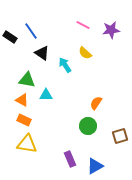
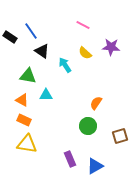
purple star: moved 17 px down; rotated 12 degrees clockwise
black triangle: moved 2 px up
green triangle: moved 1 px right, 4 px up
